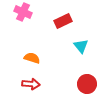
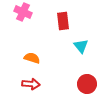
red rectangle: rotated 72 degrees counterclockwise
